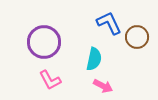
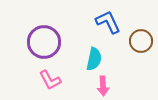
blue L-shape: moved 1 px left, 1 px up
brown circle: moved 4 px right, 4 px down
pink arrow: rotated 60 degrees clockwise
